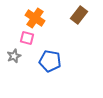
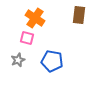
brown rectangle: rotated 30 degrees counterclockwise
gray star: moved 4 px right, 4 px down
blue pentagon: moved 2 px right
